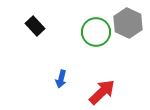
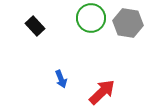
gray hexagon: rotated 16 degrees counterclockwise
green circle: moved 5 px left, 14 px up
blue arrow: rotated 36 degrees counterclockwise
